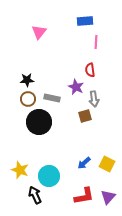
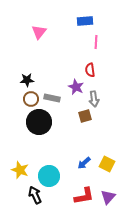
brown circle: moved 3 px right
